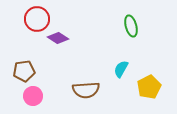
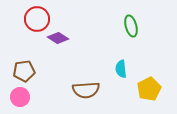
cyan semicircle: rotated 36 degrees counterclockwise
yellow pentagon: moved 2 px down
pink circle: moved 13 px left, 1 px down
